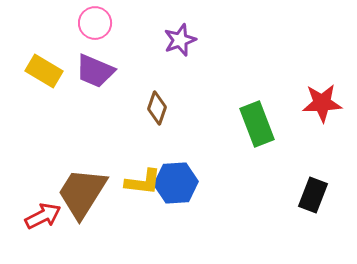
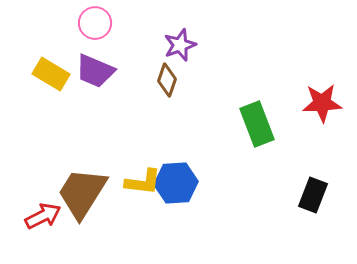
purple star: moved 5 px down
yellow rectangle: moved 7 px right, 3 px down
brown diamond: moved 10 px right, 28 px up
